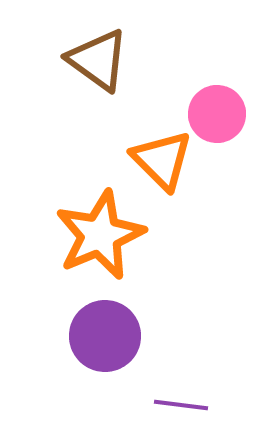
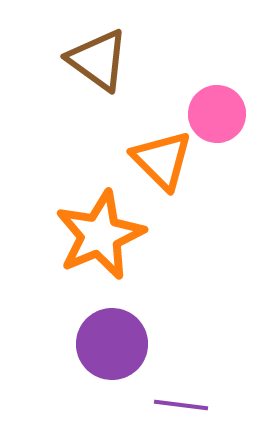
purple circle: moved 7 px right, 8 px down
